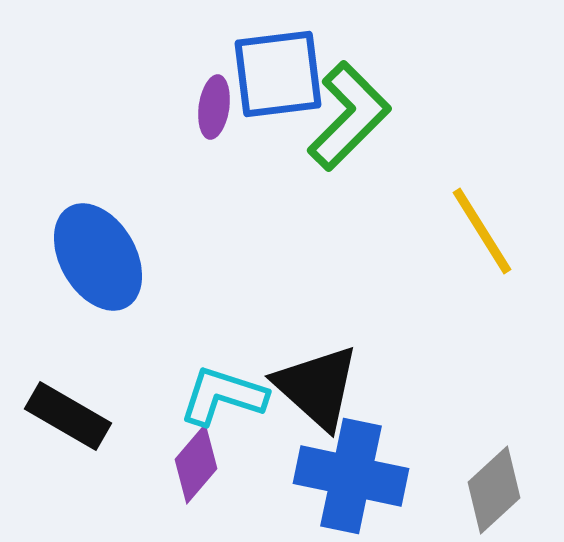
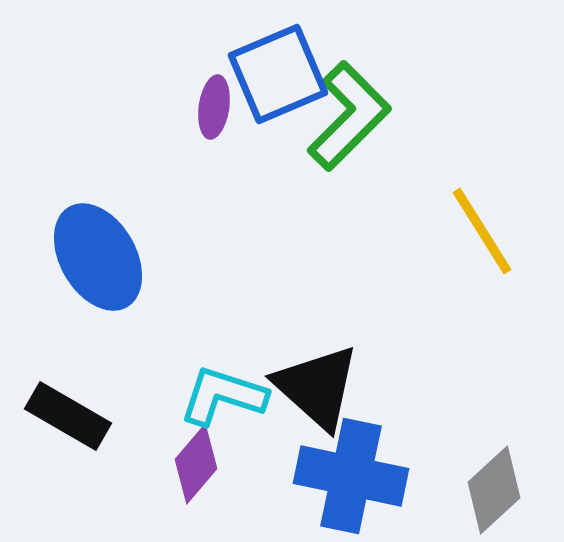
blue square: rotated 16 degrees counterclockwise
